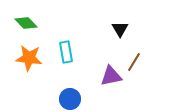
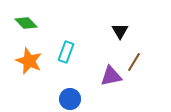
black triangle: moved 2 px down
cyan rectangle: rotated 30 degrees clockwise
orange star: moved 3 px down; rotated 16 degrees clockwise
